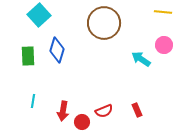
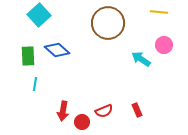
yellow line: moved 4 px left
brown circle: moved 4 px right
blue diamond: rotated 65 degrees counterclockwise
cyan line: moved 2 px right, 17 px up
